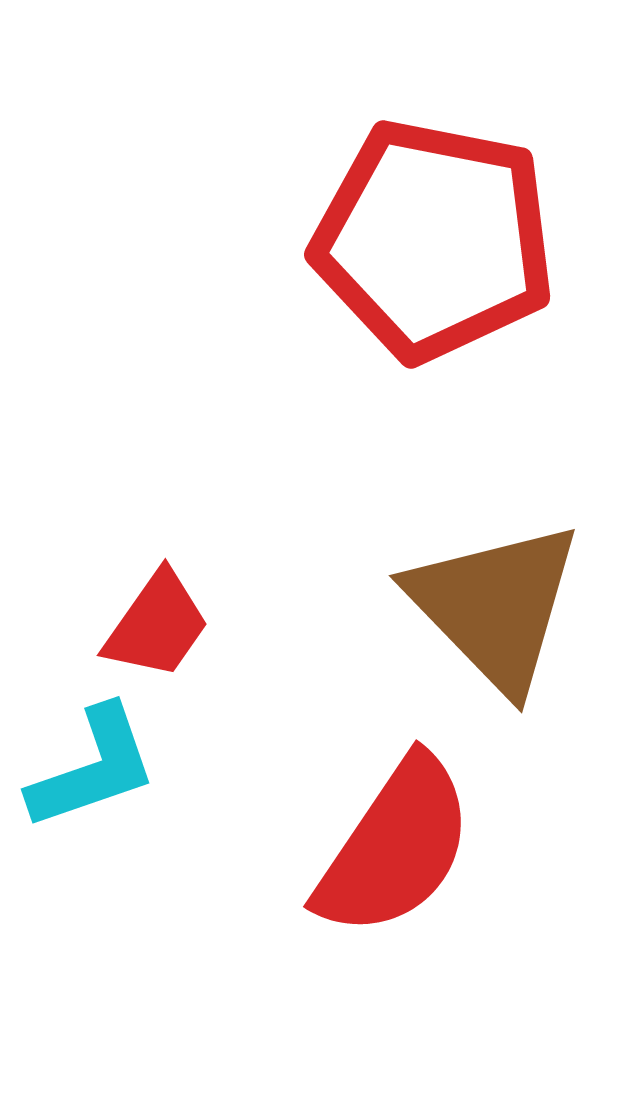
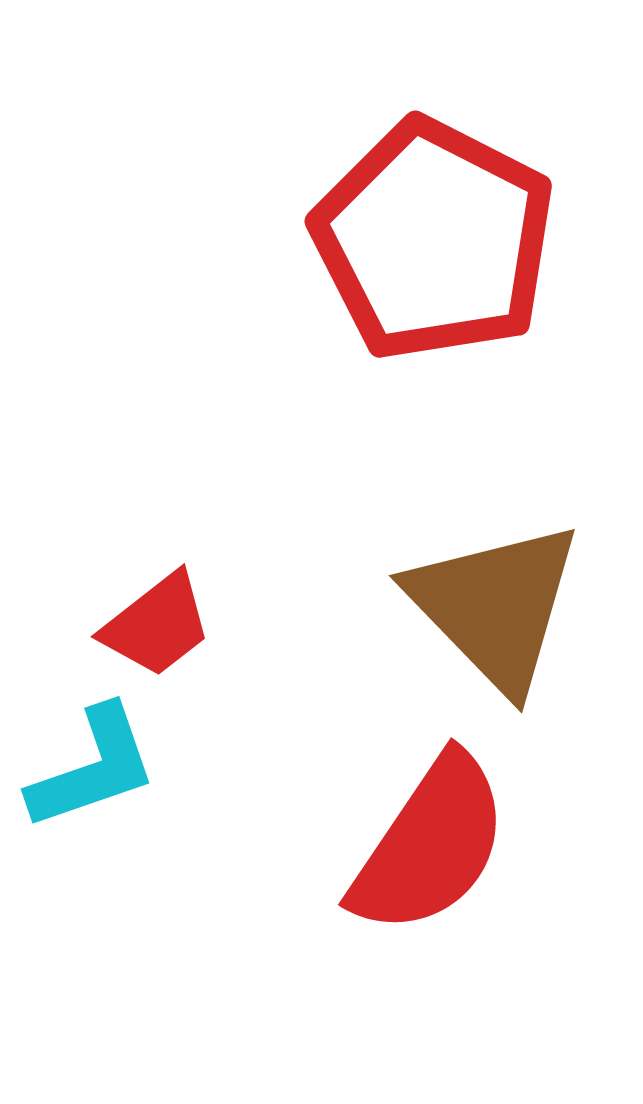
red pentagon: rotated 16 degrees clockwise
red trapezoid: rotated 17 degrees clockwise
red semicircle: moved 35 px right, 2 px up
